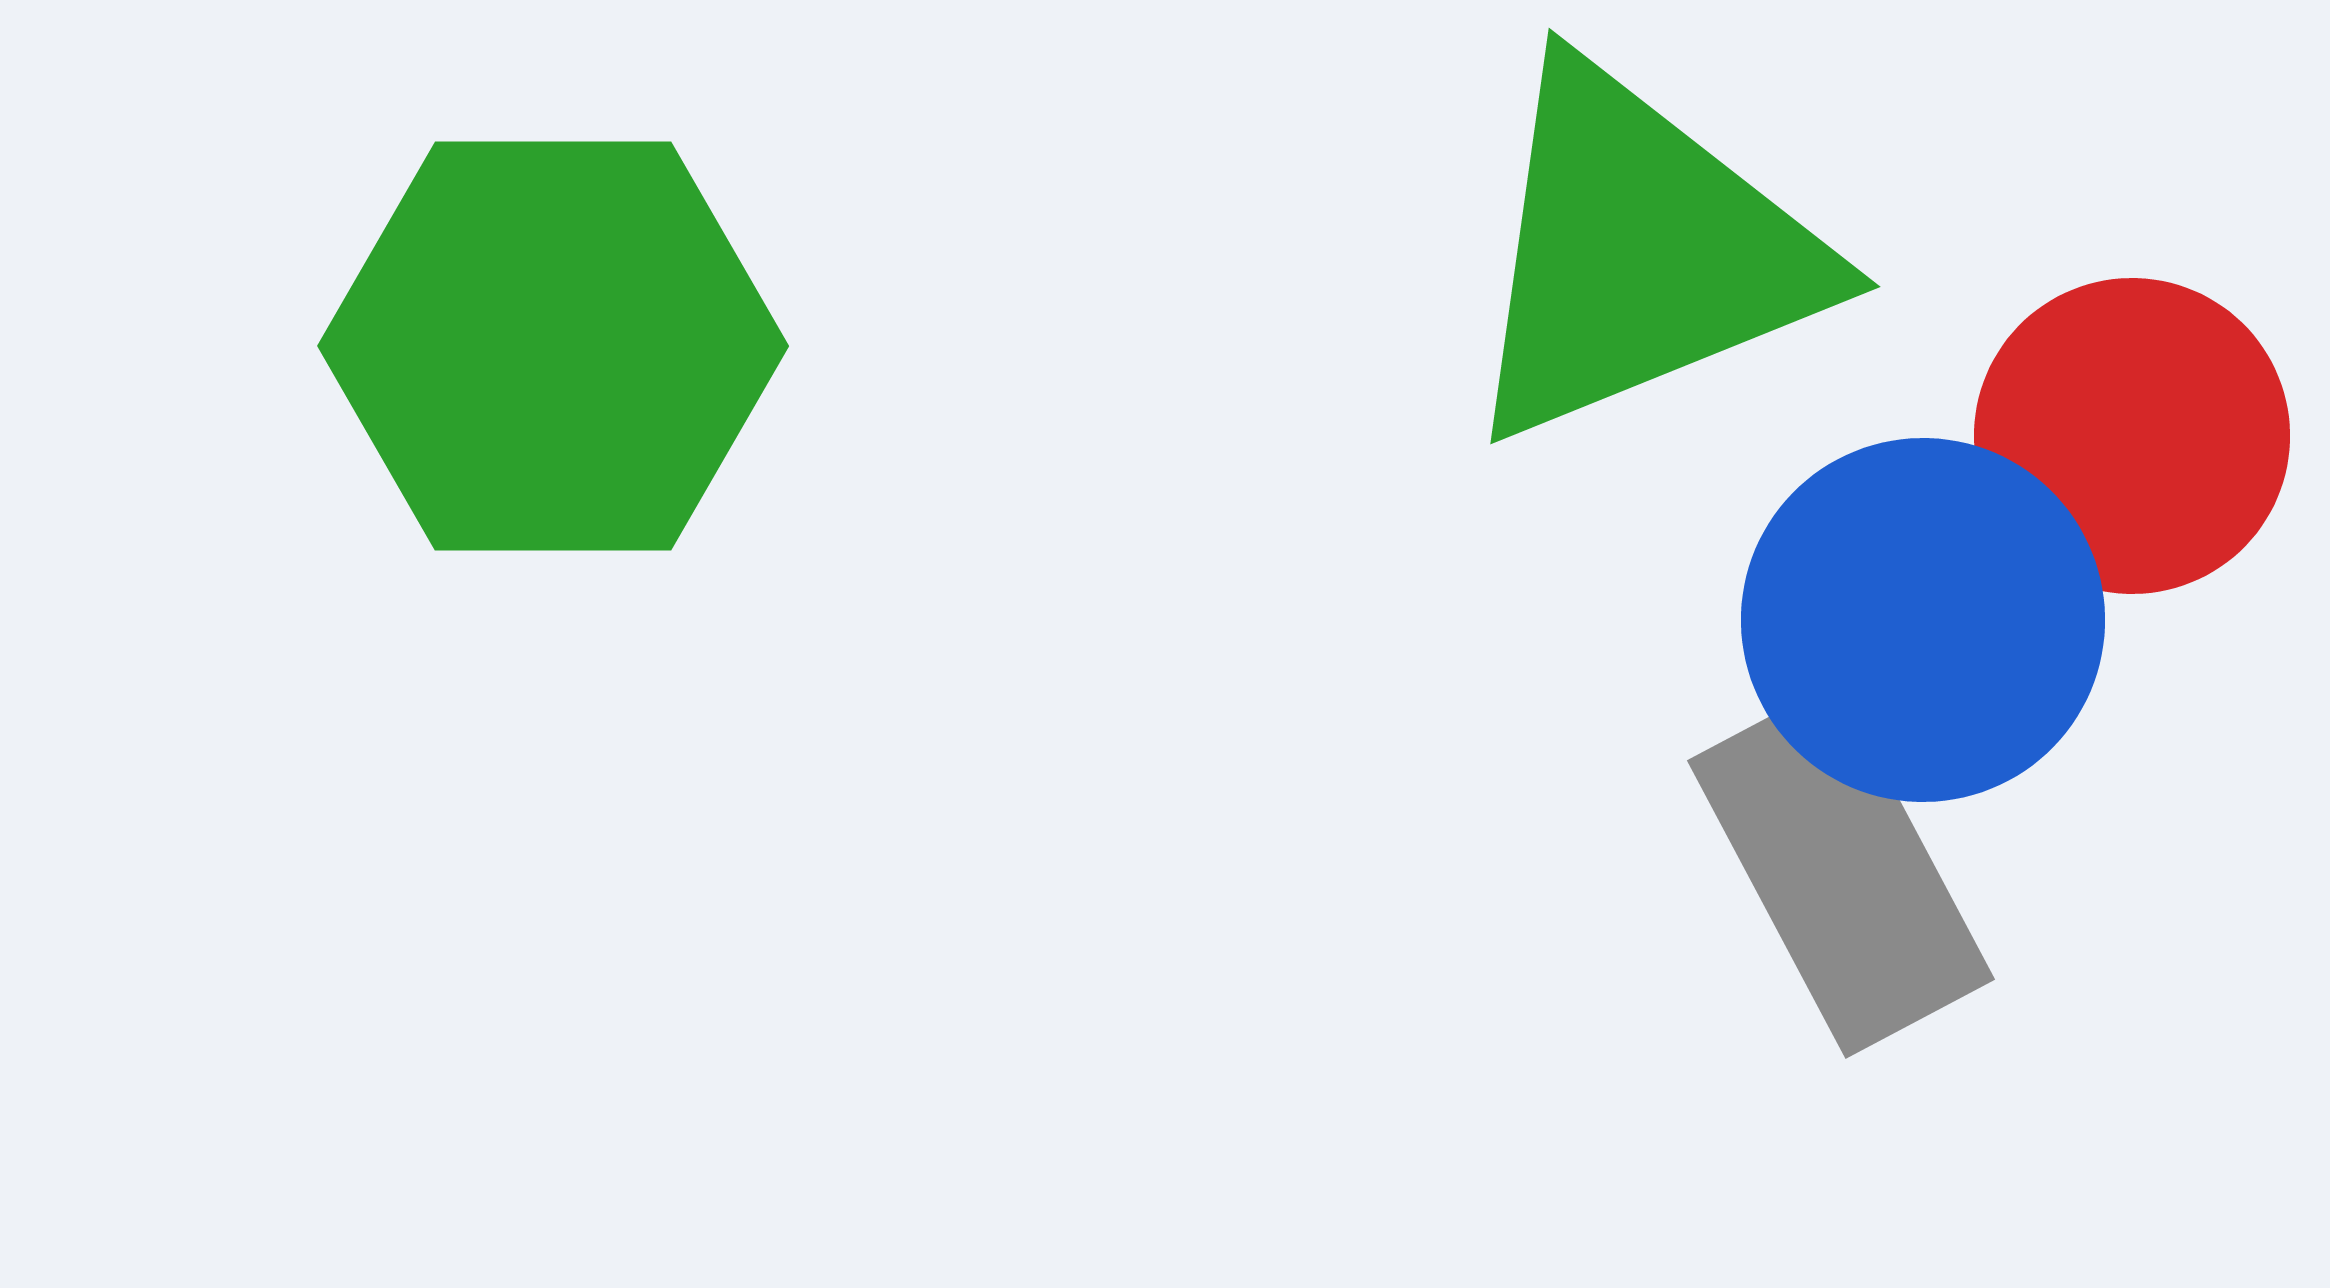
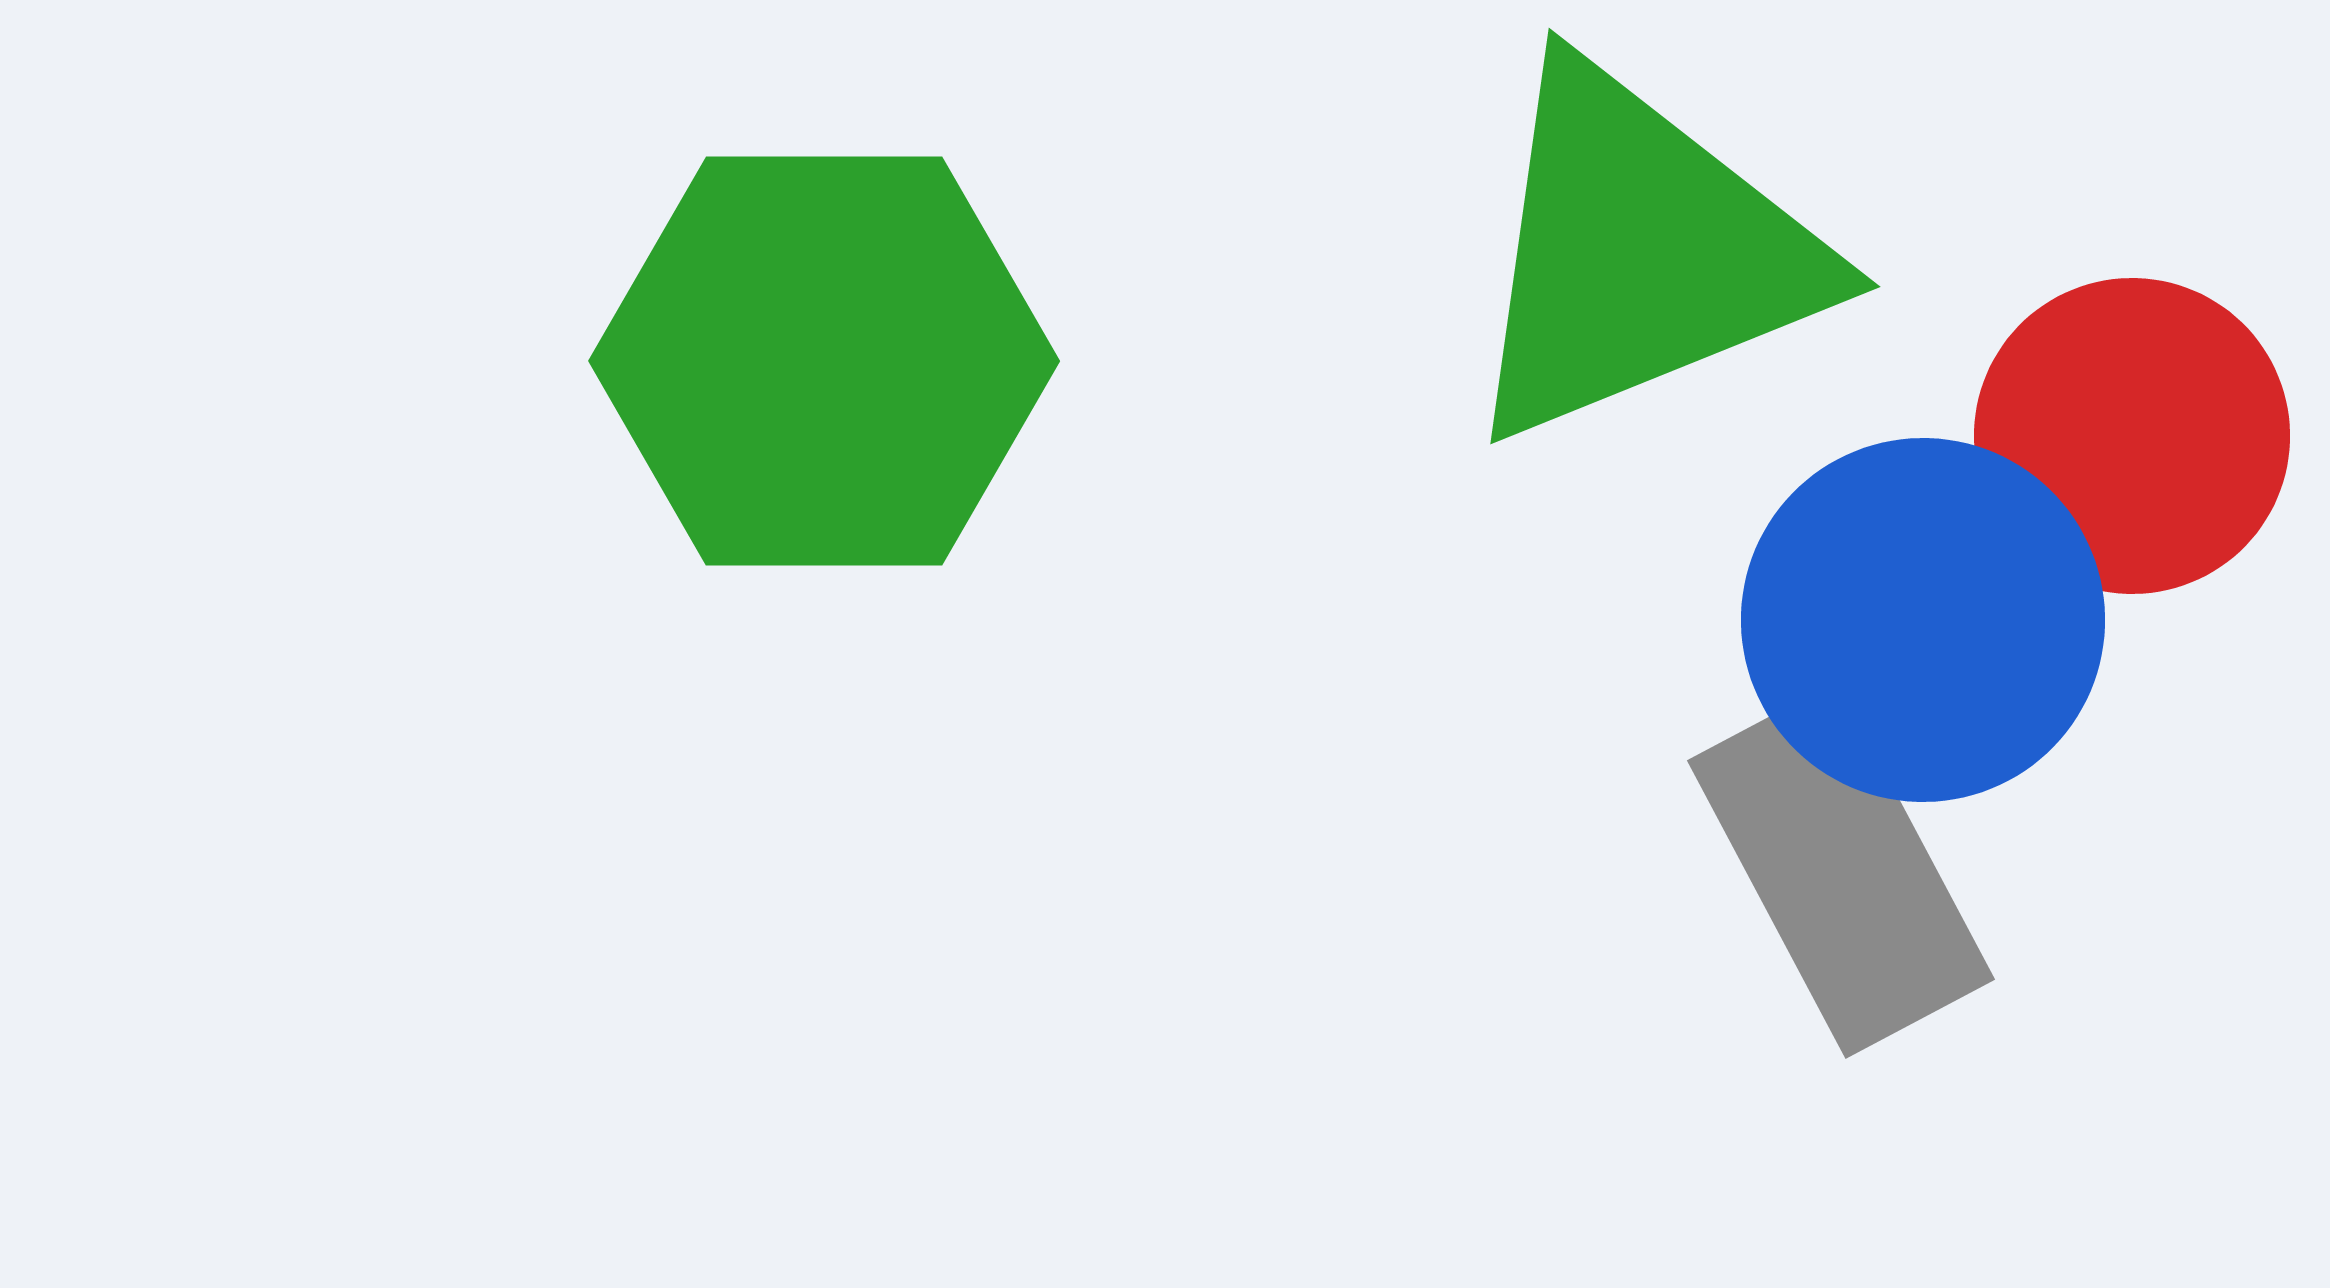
green hexagon: moved 271 px right, 15 px down
